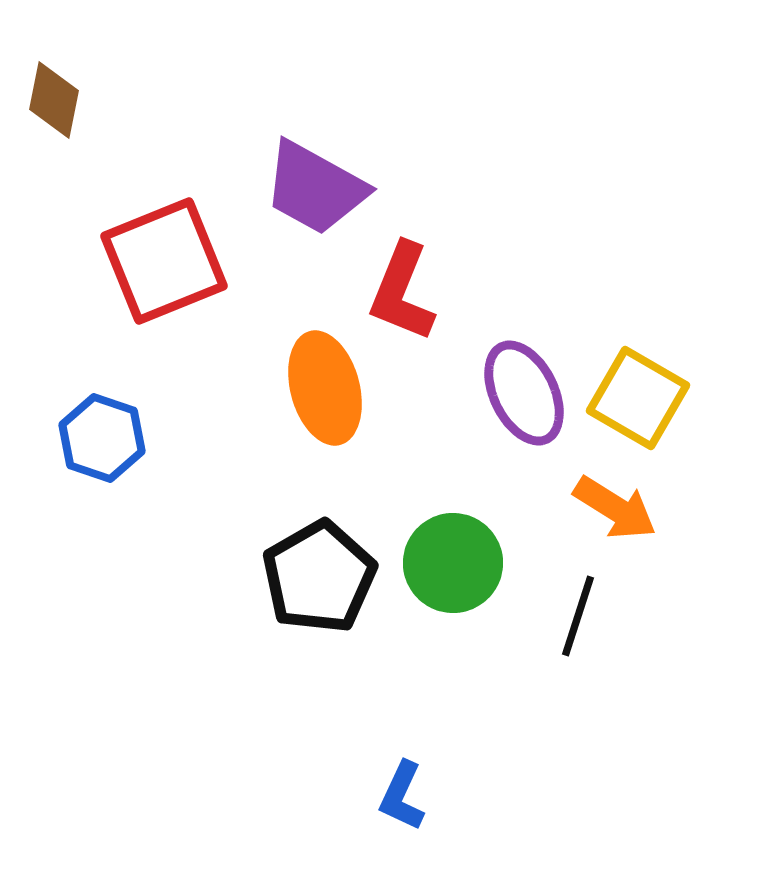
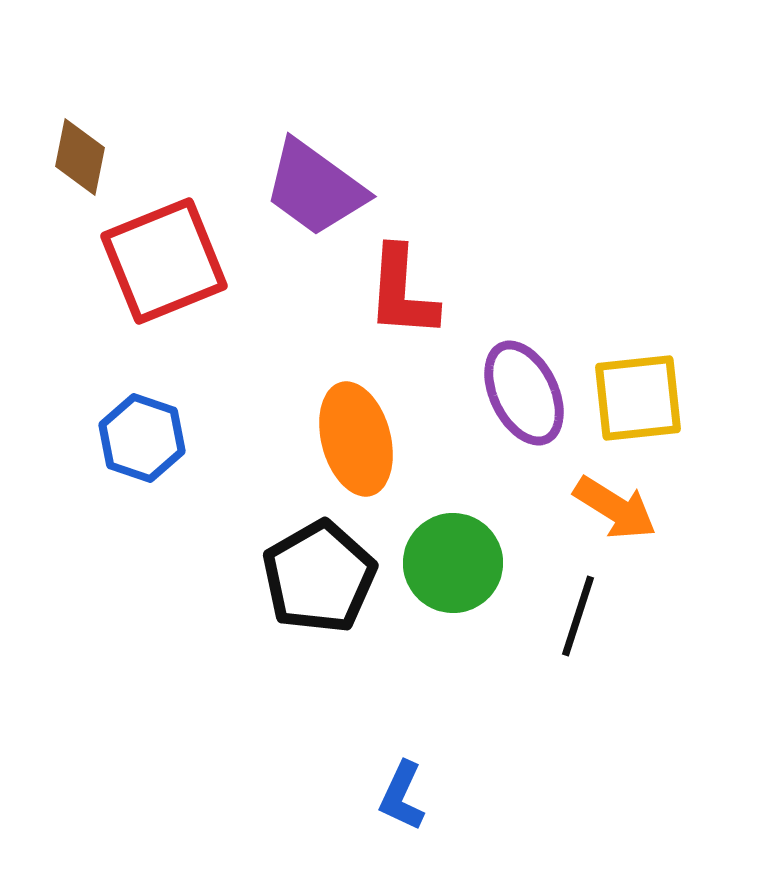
brown diamond: moved 26 px right, 57 px down
purple trapezoid: rotated 7 degrees clockwise
red L-shape: rotated 18 degrees counterclockwise
orange ellipse: moved 31 px right, 51 px down
yellow square: rotated 36 degrees counterclockwise
blue hexagon: moved 40 px right
